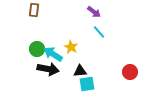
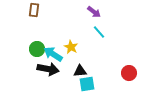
red circle: moved 1 px left, 1 px down
